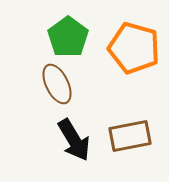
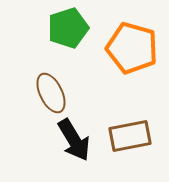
green pentagon: moved 9 px up; rotated 18 degrees clockwise
orange pentagon: moved 2 px left
brown ellipse: moved 6 px left, 9 px down
